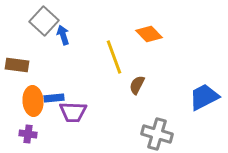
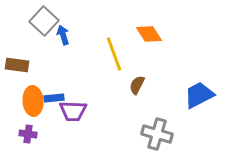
orange diamond: rotated 12 degrees clockwise
yellow line: moved 3 px up
blue trapezoid: moved 5 px left, 2 px up
purple trapezoid: moved 1 px up
